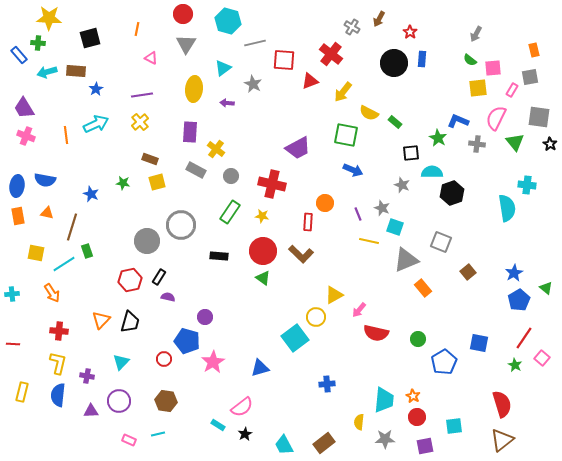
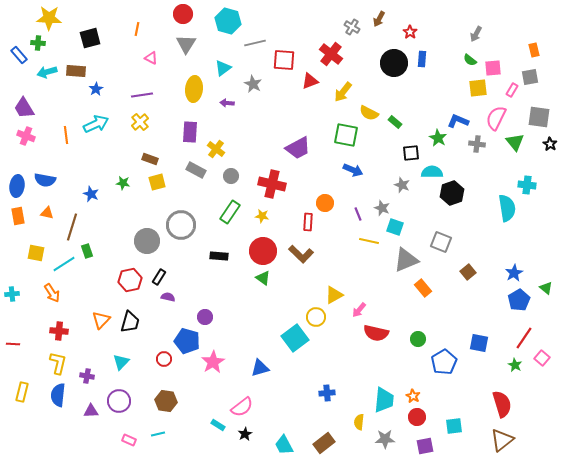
blue cross at (327, 384): moved 9 px down
